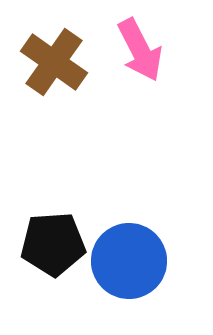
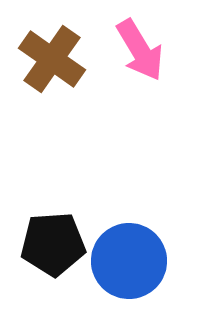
pink arrow: rotated 4 degrees counterclockwise
brown cross: moved 2 px left, 3 px up
